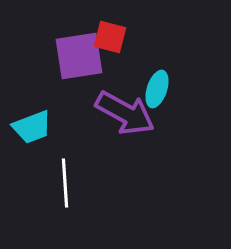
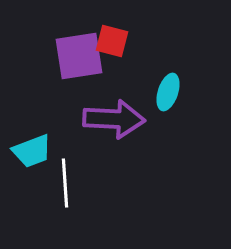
red square: moved 2 px right, 4 px down
cyan ellipse: moved 11 px right, 3 px down
purple arrow: moved 11 px left, 6 px down; rotated 26 degrees counterclockwise
cyan trapezoid: moved 24 px down
